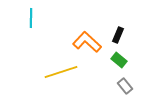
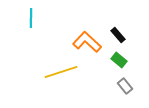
black rectangle: rotated 63 degrees counterclockwise
